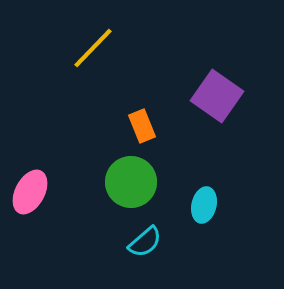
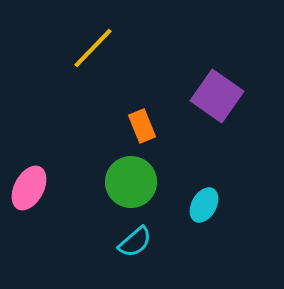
pink ellipse: moved 1 px left, 4 px up
cyan ellipse: rotated 16 degrees clockwise
cyan semicircle: moved 10 px left
